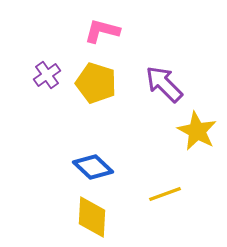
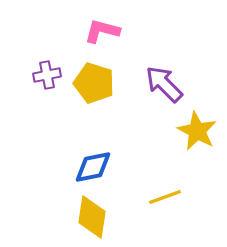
purple cross: rotated 24 degrees clockwise
yellow pentagon: moved 2 px left
blue diamond: rotated 54 degrees counterclockwise
yellow line: moved 3 px down
yellow diamond: rotated 6 degrees clockwise
